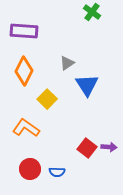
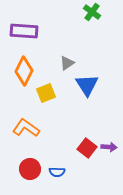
yellow square: moved 1 px left, 6 px up; rotated 24 degrees clockwise
